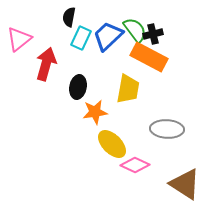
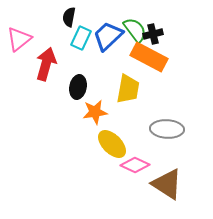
brown triangle: moved 18 px left
